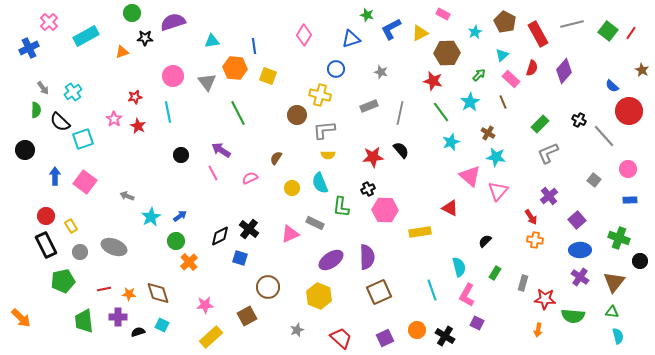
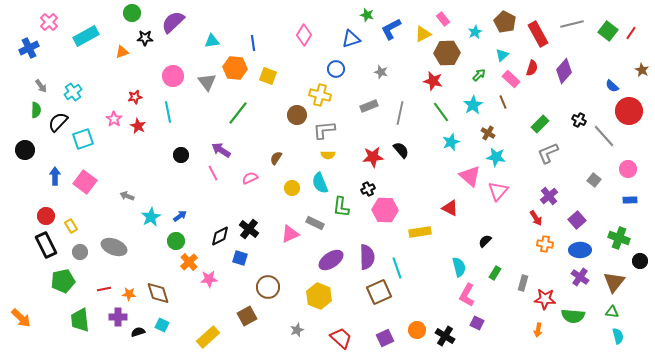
pink rectangle at (443, 14): moved 5 px down; rotated 24 degrees clockwise
purple semicircle at (173, 22): rotated 25 degrees counterclockwise
yellow triangle at (420, 33): moved 3 px right, 1 px down
blue line at (254, 46): moved 1 px left, 3 px up
gray arrow at (43, 88): moved 2 px left, 2 px up
cyan star at (470, 102): moved 3 px right, 3 px down
green line at (238, 113): rotated 65 degrees clockwise
black semicircle at (60, 122): moved 2 px left; rotated 90 degrees clockwise
red arrow at (531, 217): moved 5 px right, 1 px down
orange cross at (535, 240): moved 10 px right, 4 px down
cyan line at (432, 290): moved 35 px left, 22 px up
pink star at (205, 305): moved 4 px right, 26 px up
green trapezoid at (84, 321): moved 4 px left, 1 px up
yellow rectangle at (211, 337): moved 3 px left
